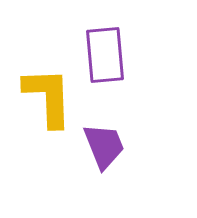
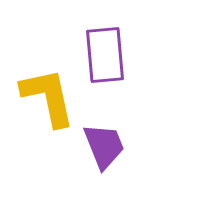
yellow L-shape: rotated 10 degrees counterclockwise
